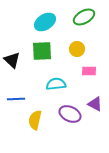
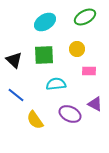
green ellipse: moved 1 px right
green square: moved 2 px right, 4 px down
black triangle: moved 2 px right
blue line: moved 4 px up; rotated 42 degrees clockwise
yellow semicircle: rotated 48 degrees counterclockwise
